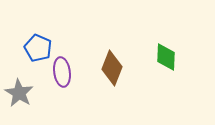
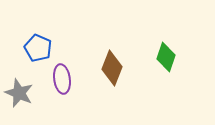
green diamond: rotated 16 degrees clockwise
purple ellipse: moved 7 px down
gray star: rotated 8 degrees counterclockwise
